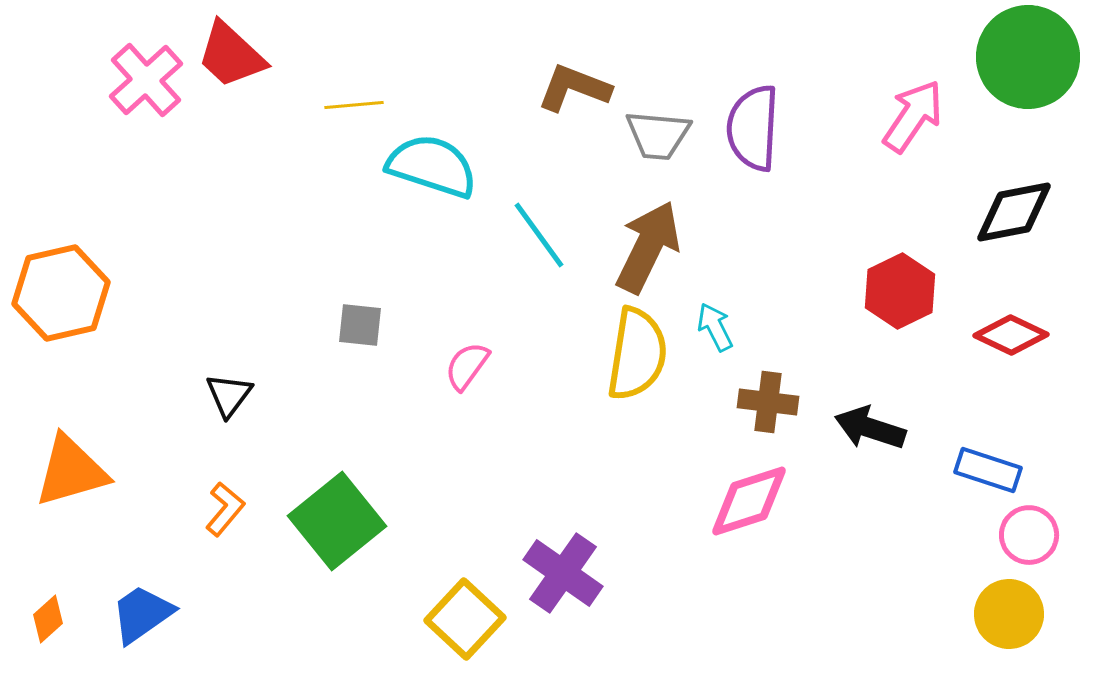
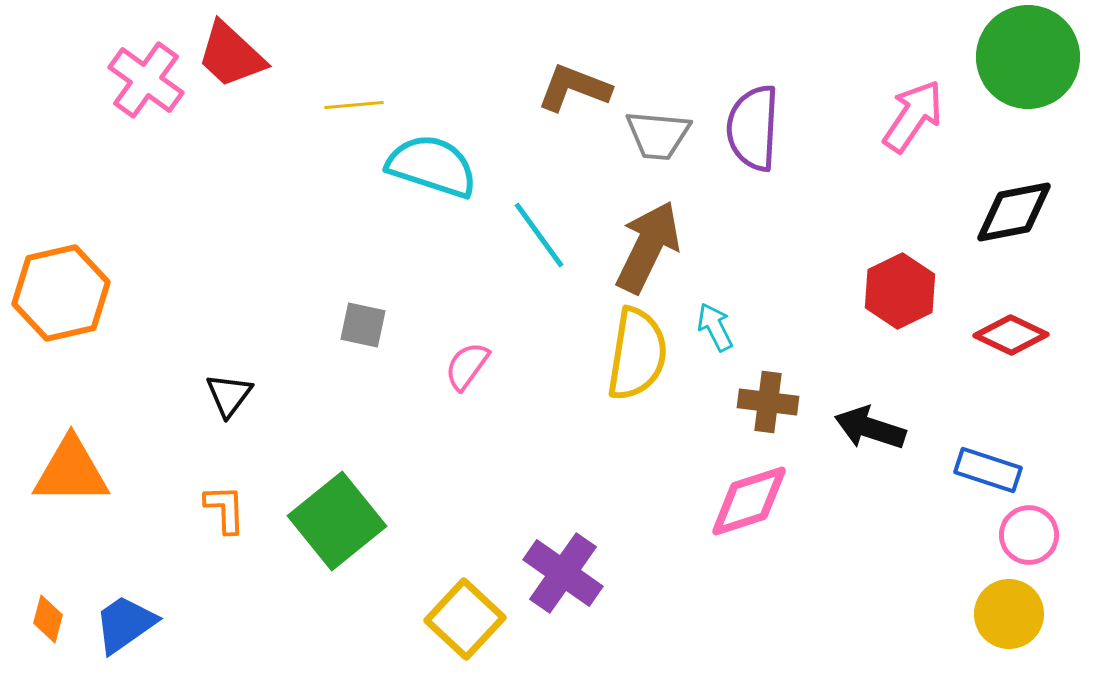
pink cross: rotated 12 degrees counterclockwise
gray square: moved 3 px right; rotated 6 degrees clockwise
orange triangle: rotated 16 degrees clockwise
orange L-shape: rotated 42 degrees counterclockwise
blue trapezoid: moved 17 px left, 10 px down
orange diamond: rotated 33 degrees counterclockwise
